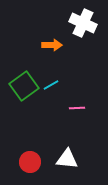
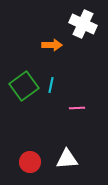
white cross: moved 1 px down
cyan line: rotated 49 degrees counterclockwise
white triangle: rotated 10 degrees counterclockwise
